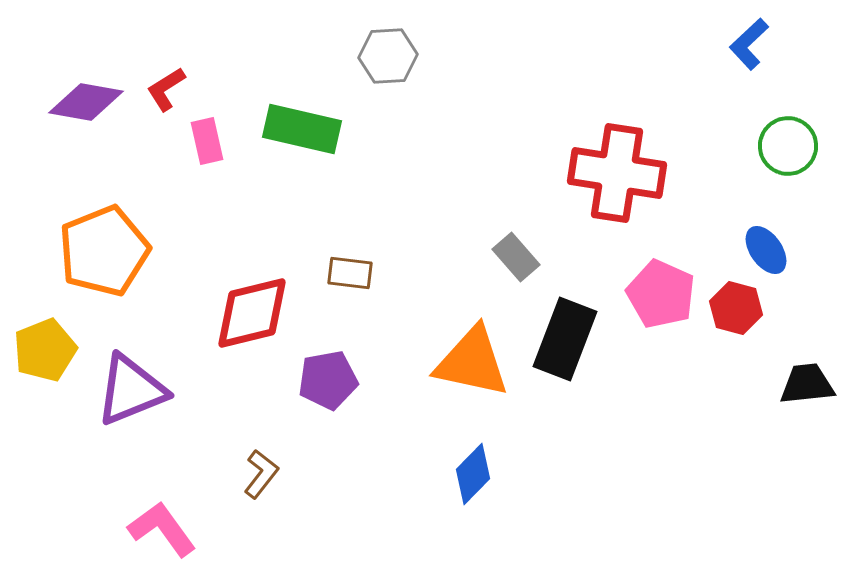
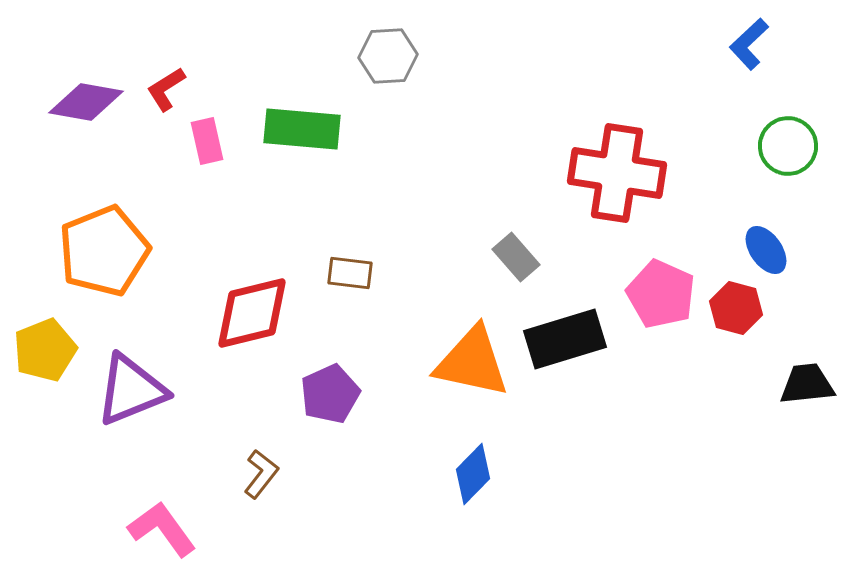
green rectangle: rotated 8 degrees counterclockwise
black rectangle: rotated 52 degrees clockwise
purple pentagon: moved 2 px right, 14 px down; rotated 14 degrees counterclockwise
